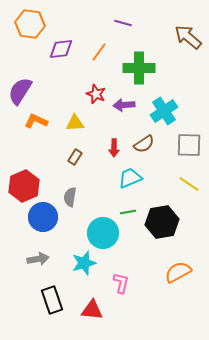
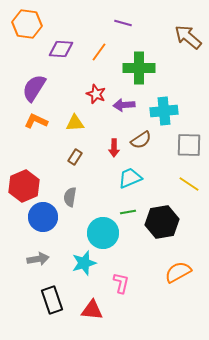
orange hexagon: moved 3 px left
purple diamond: rotated 10 degrees clockwise
purple semicircle: moved 14 px right, 3 px up
cyan cross: rotated 28 degrees clockwise
brown semicircle: moved 3 px left, 4 px up
